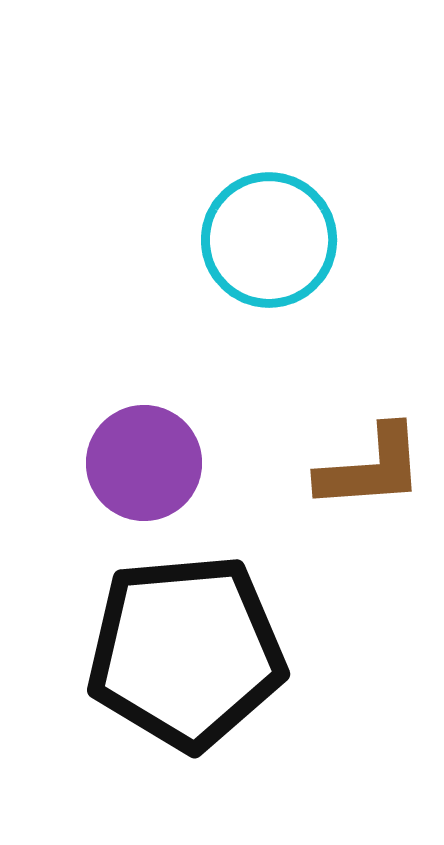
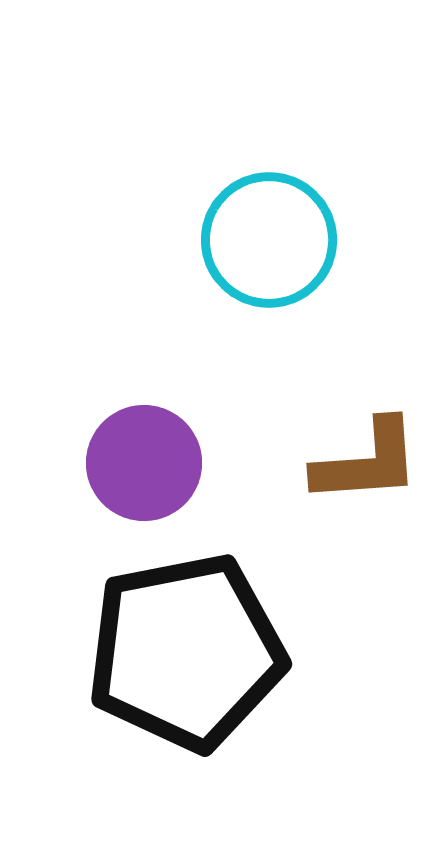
brown L-shape: moved 4 px left, 6 px up
black pentagon: rotated 6 degrees counterclockwise
